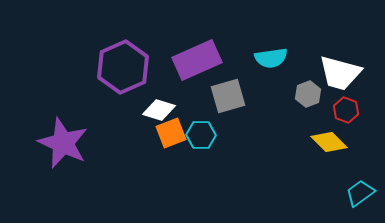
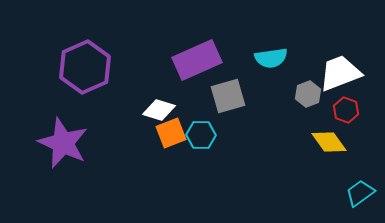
purple hexagon: moved 38 px left
white trapezoid: rotated 144 degrees clockwise
yellow diamond: rotated 9 degrees clockwise
